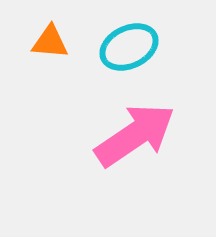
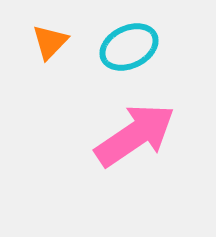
orange triangle: rotated 51 degrees counterclockwise
